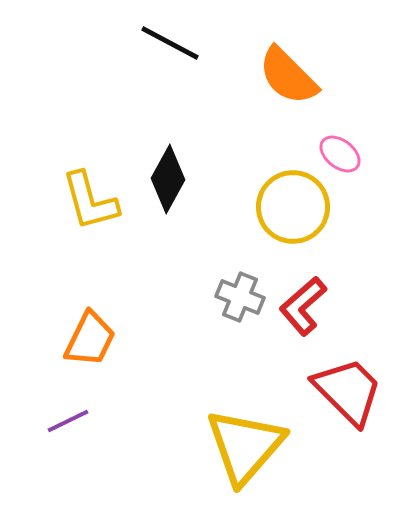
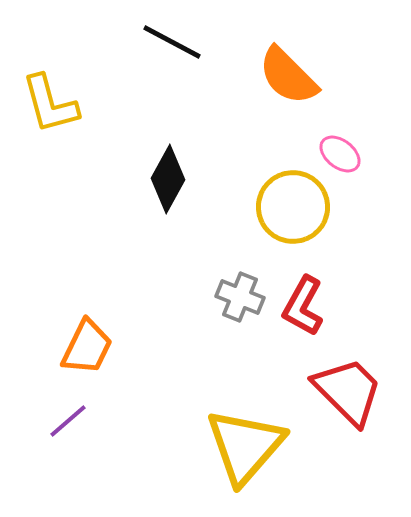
black line: moved 2 px right, 1 px up
yellow L-shape: moved 40 px left, 97 px up
red L-shape: rotated 20 degrees counterclockwise
orange trapezoid: moved 3 px left, 8 px down
purple line: rotated 15 degrees counterclockwise
